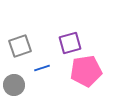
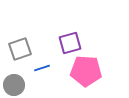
gray square: moved 3 px down
pink pentagon: rotated 12 degrees clockwise
